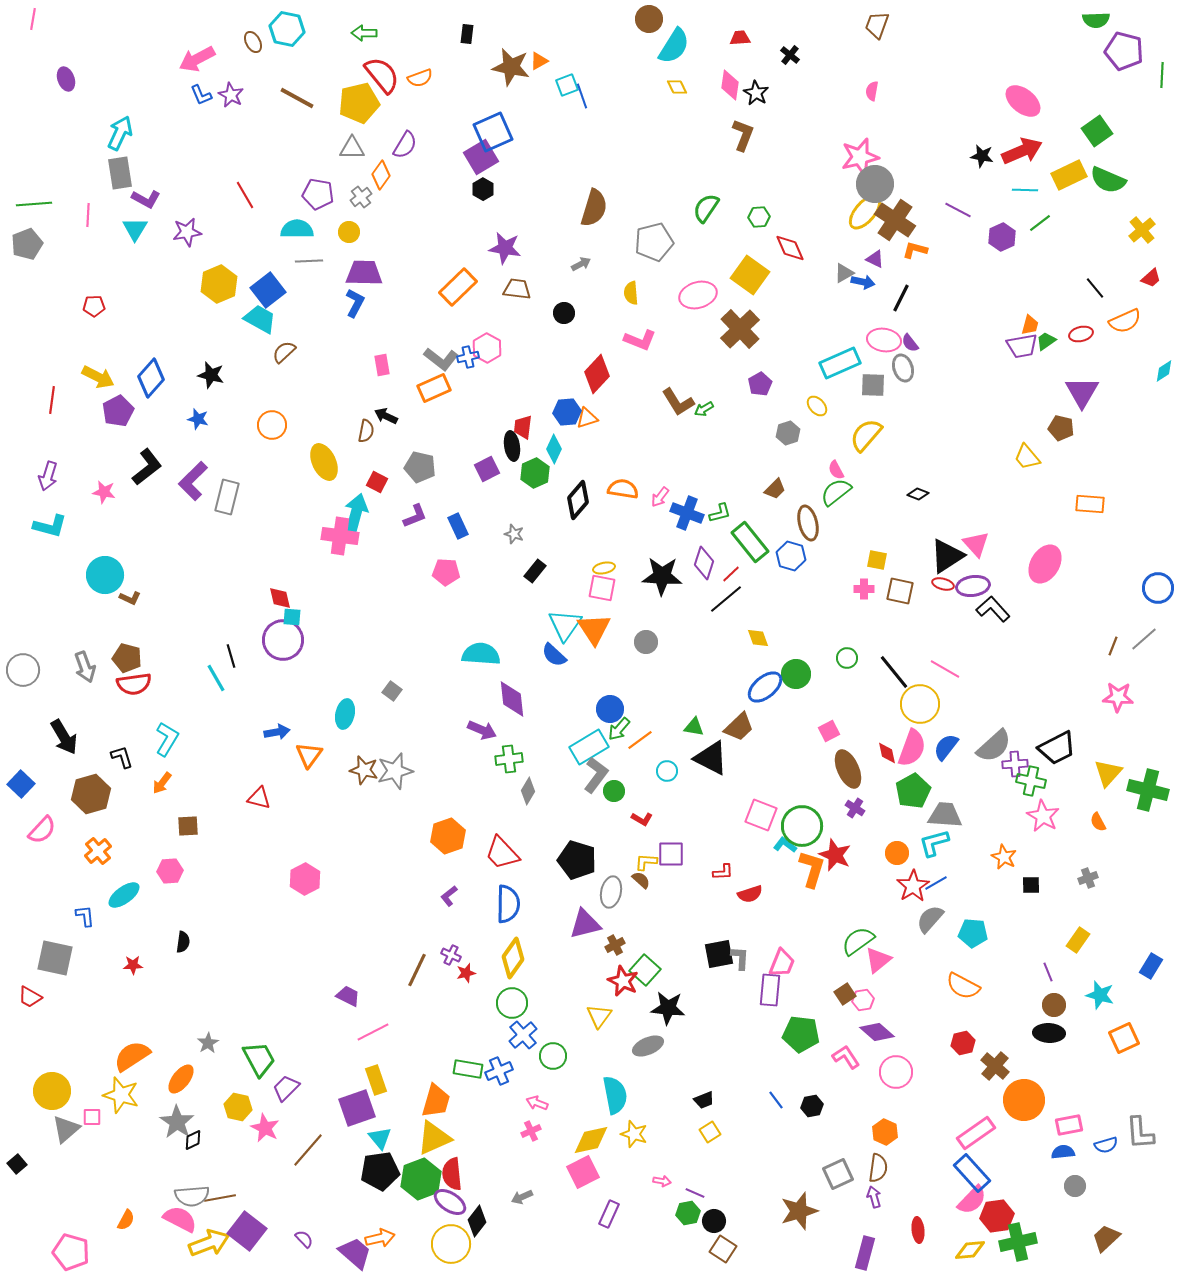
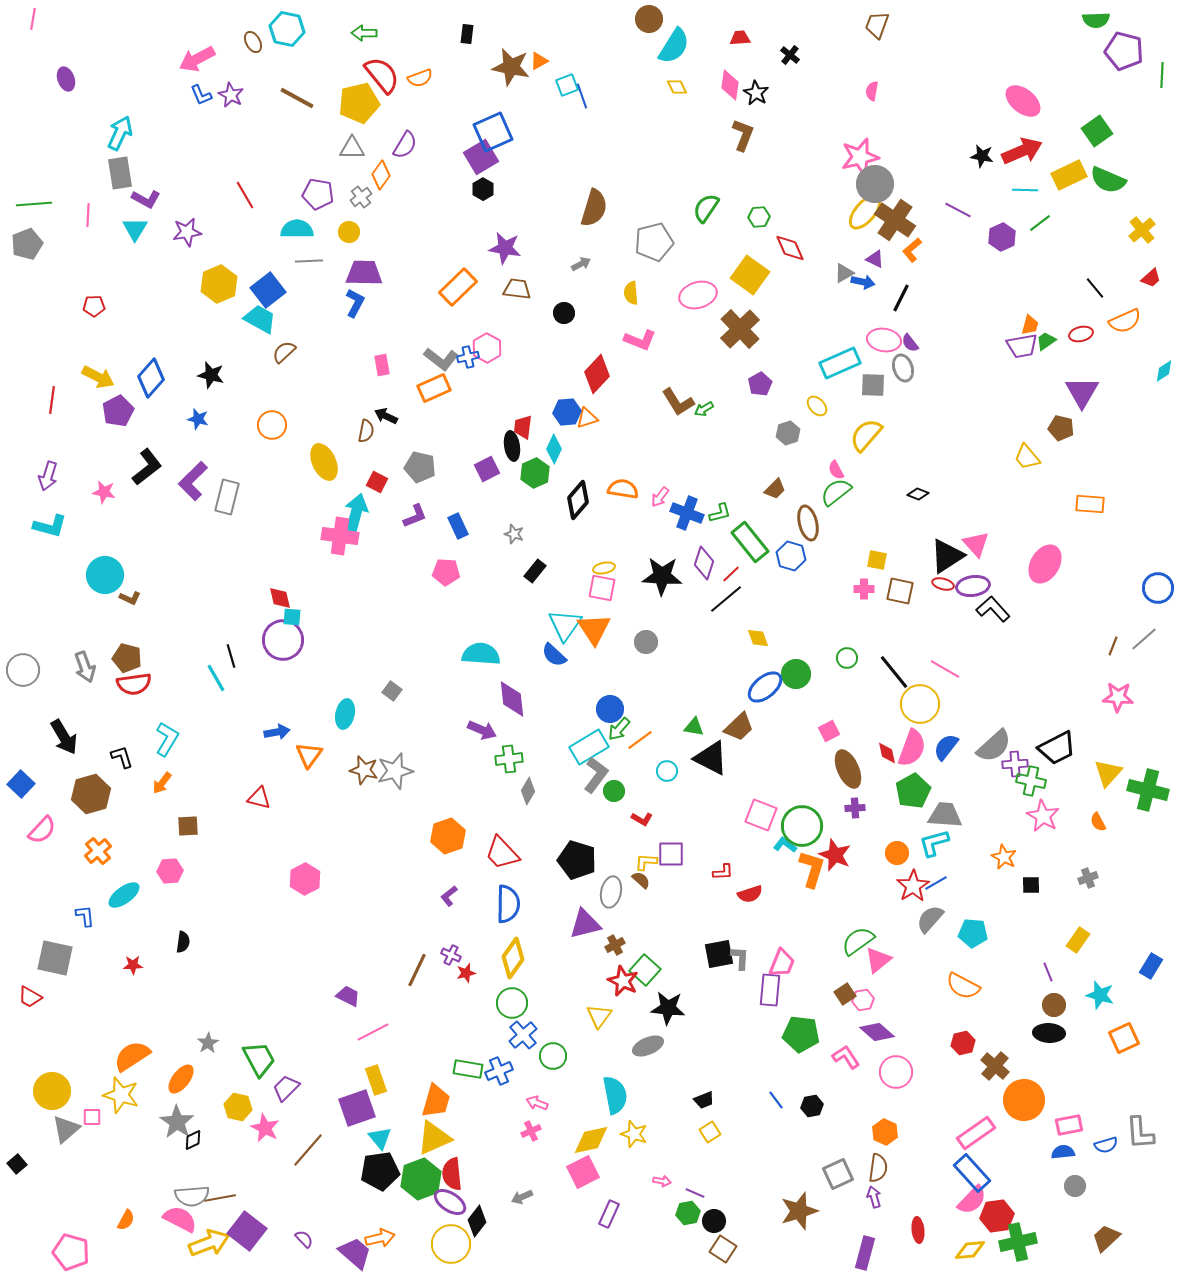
orange L-shape at (915, 250): moved 3 px left; rotated 55 degrees counterclockwise
purple cross at (855, 808): rotated 36 degrees counterclockwise
